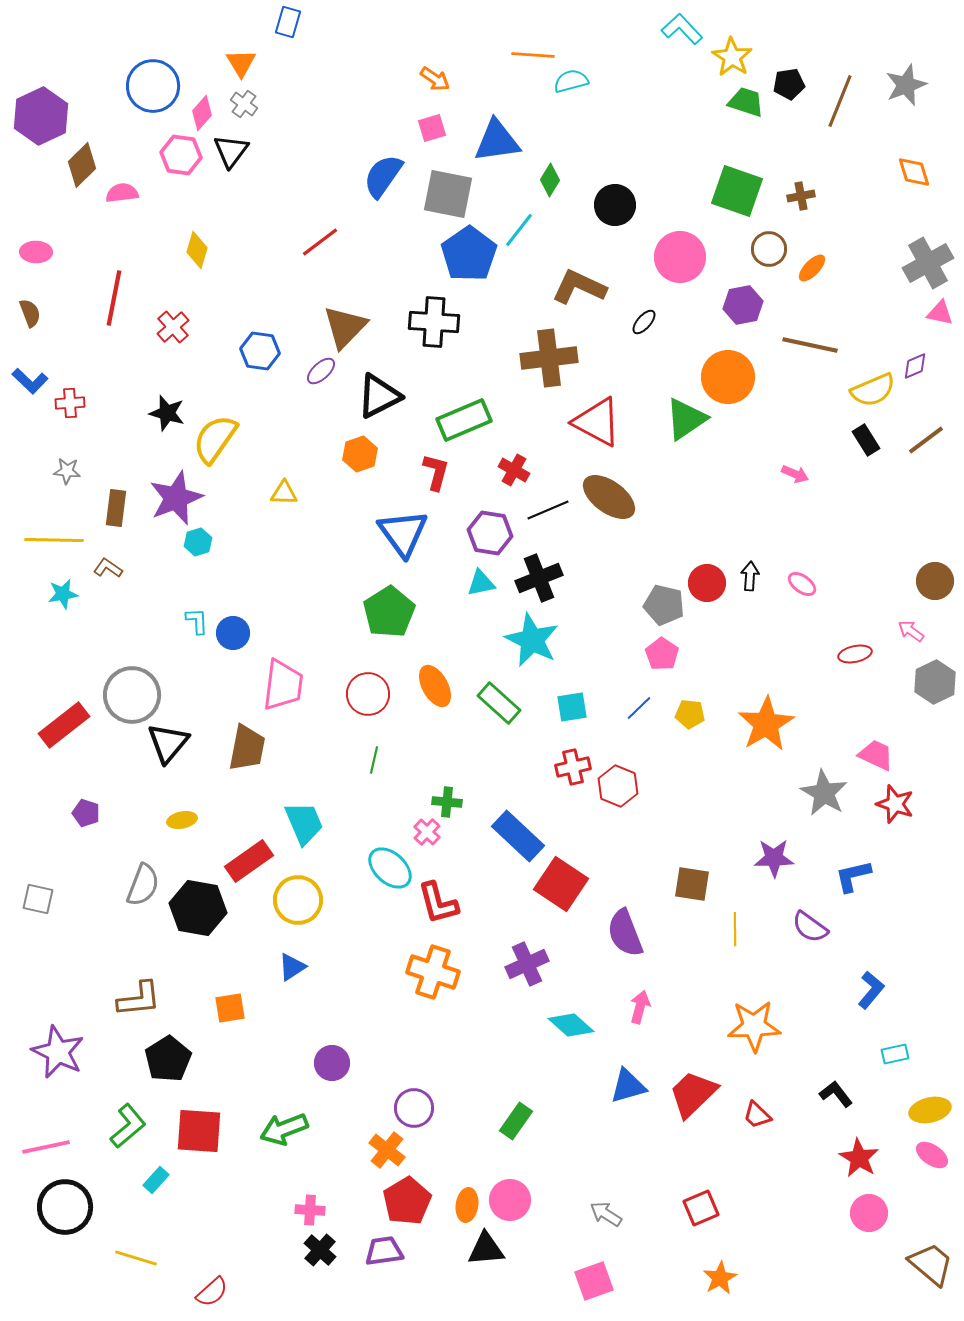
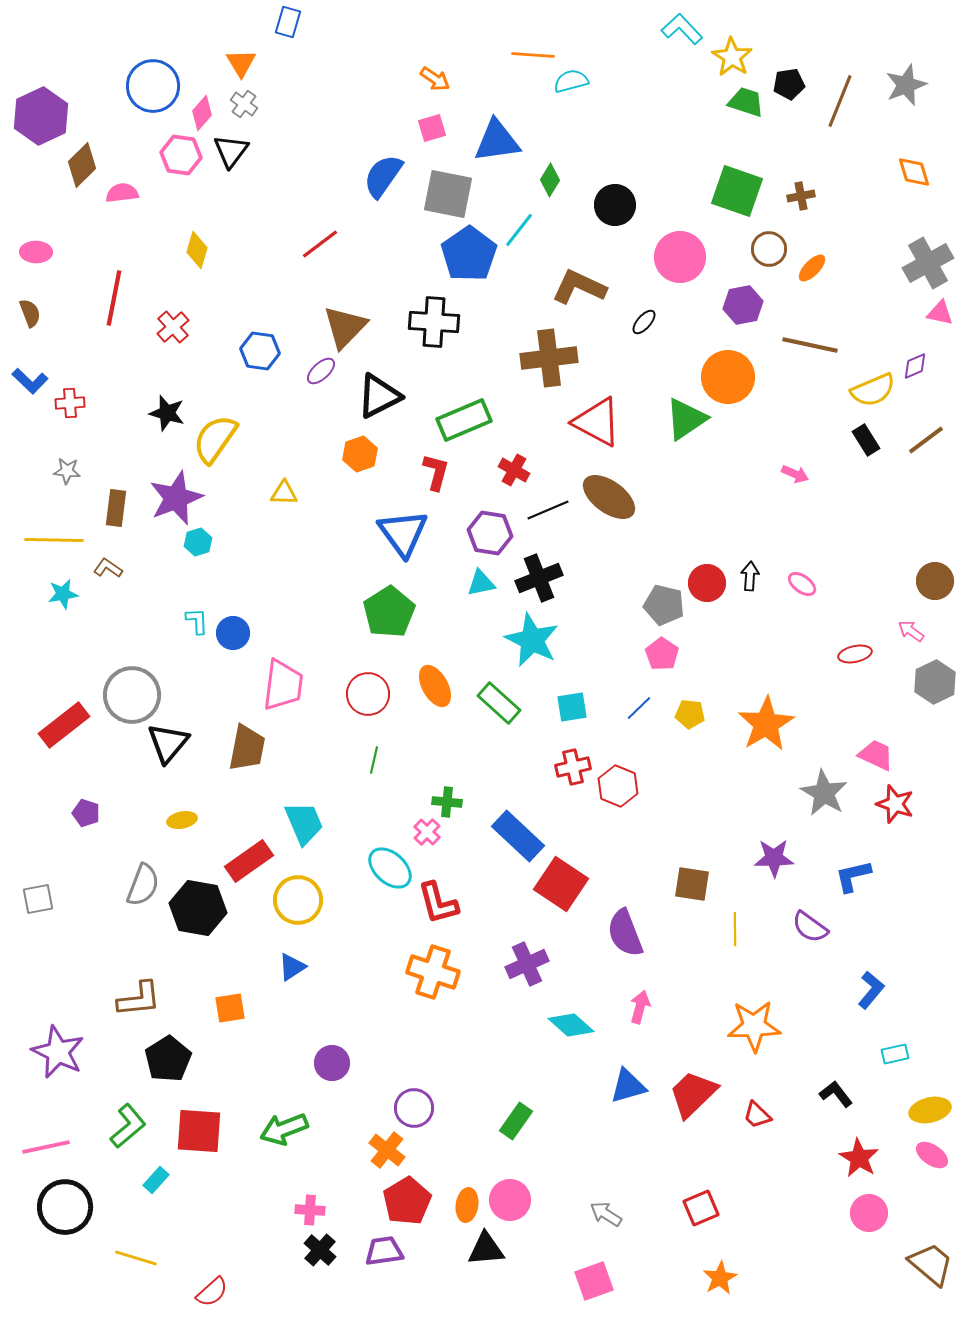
red line at (320, 242): moved 2 px down
gray square at (38, 899): rotated 24 degrees counterclockwise
